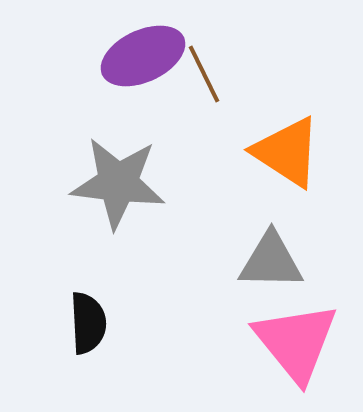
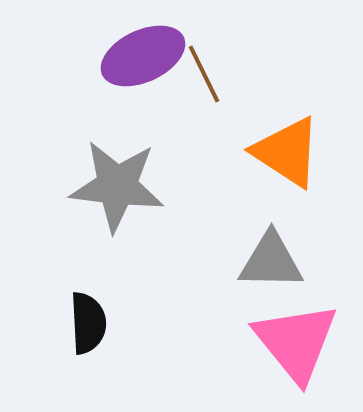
gray star: moved 1 px left, 3 px down
